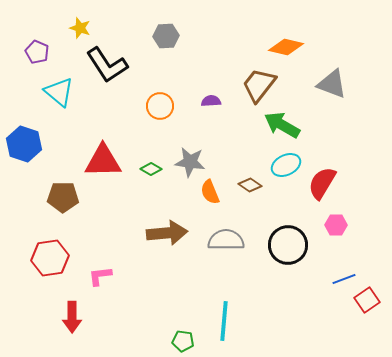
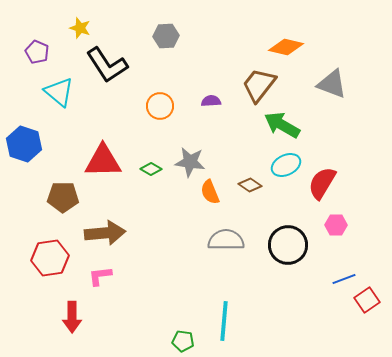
brown arrow: moved 62 px left
